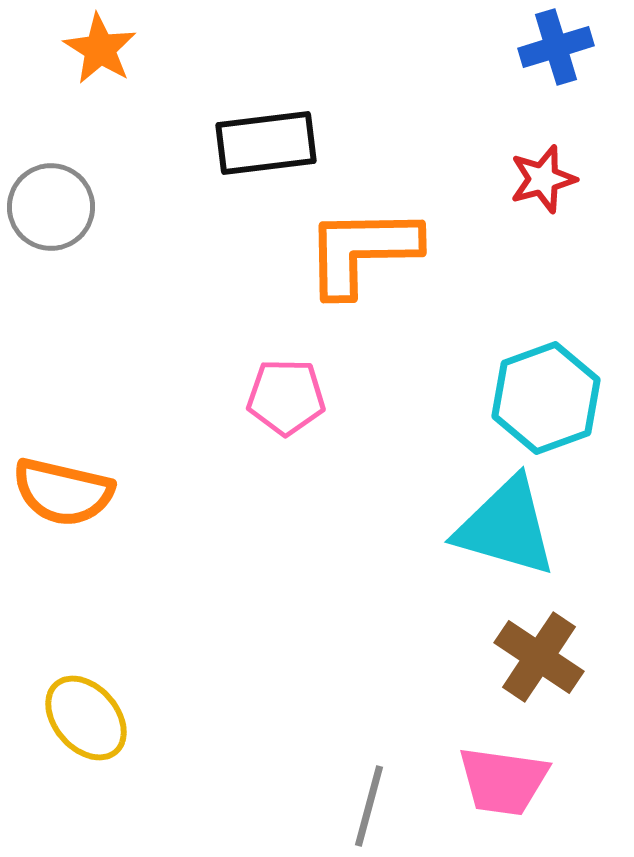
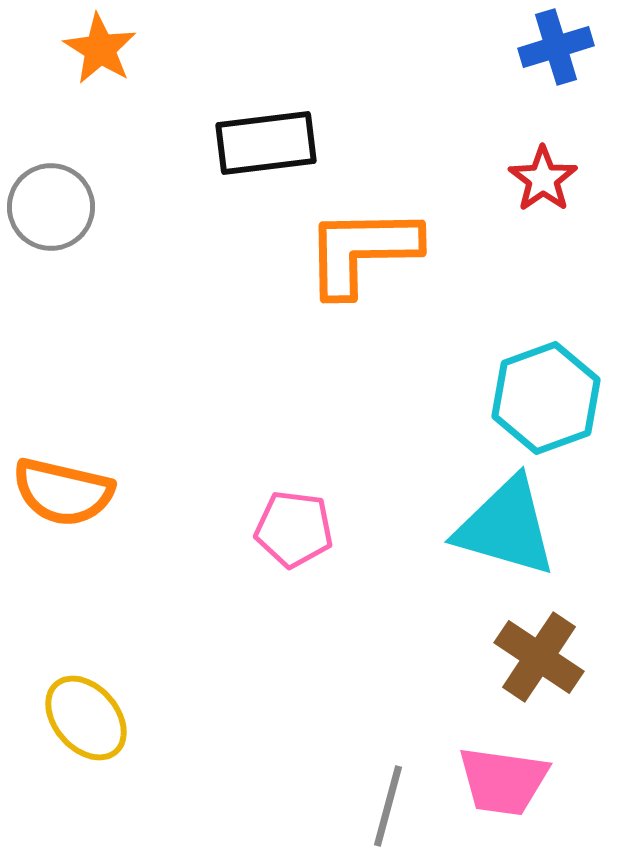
red star: rotated 20 degrees counterclockwise
pink pentagon: moved 8 px right, 132 px down; rotated 6 degrees clockwise
gray line: moved 19 px right
